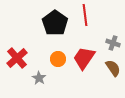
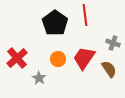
brown semicircle: moved 4 px left, 1 px down
